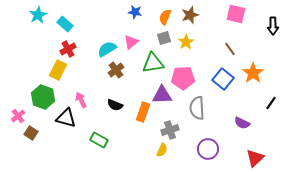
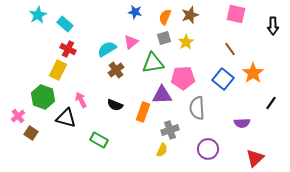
red cross: rotated 35 degrees counterclockwise
purple semicircle: rotated 28 degrees counterclockwise
